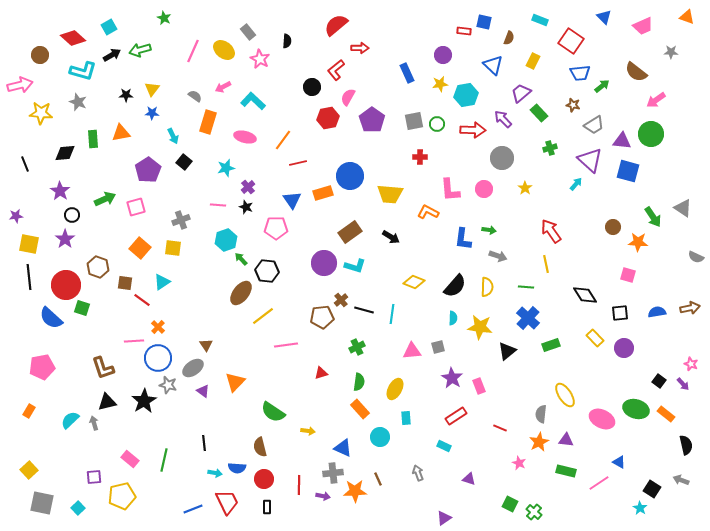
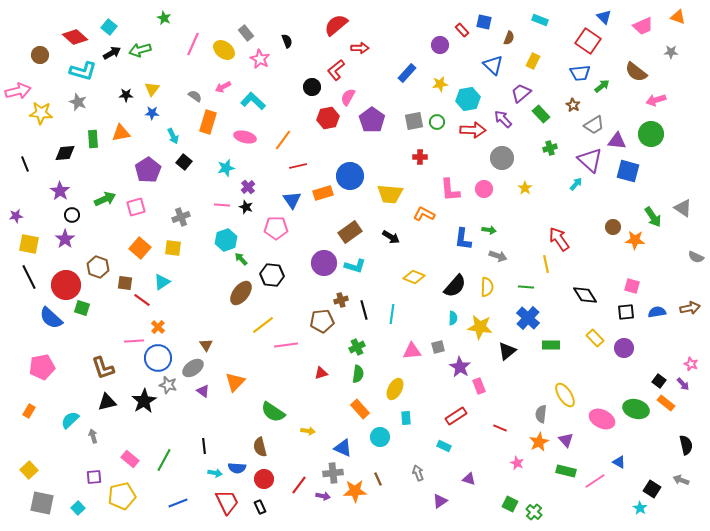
orange triangle at (687, 17): moved 9 px left
cyan square at (109, 27): rotated 21 degrees counterclockwise
red rectangle at (464, 31): moved 2 px left, 1 px up; rotated 40 degrees clockwise
gray rectangle at (248, 32): moved 2 px left, 1 px down
red diamond at (73, 38): moved 2 px right, 1 px up
black semicircle at (287, 41): rotated 24 degrees counterclockwise
red square at (571, 41): moved 17 px right
pink line at (193, 51): moved 7 px up
black arrow at (112, 55): moved 2 px up
purple circle at (443, 55): moved 3 px left, 10 px up
blue rectangle at (407, 73): rotated 66 degrees clockwise
pink arrow at (20, 85): moved 2 px left, 6 px down
cyan hexagon at (466, 95): moved 2 px right, 4 px down
pink arrow at (656, 100): rotated 18 degrees clockwise
brown star at (573, 105): rotated 16 degrees clockwise
green rectangle at (539, 113): moved 2 px right, 1 px down
green circle at (437, 124): moved 2 px up
purple triangle at (622, 141): moved 5 px left
red line at (298, 163): moved 3 px down
pink line at (218, 205): moved 4 px right
orange L-shape at (428, 212): moved 4 px left, 2 px down
gray cross at (181, 220): moved 3 px up
red arrow at (551, 231): moved 8 px right, 8 px down
orange star at (638, 242): moved 3 px left, 2 px up
black hexagon at (267, 271): moved 5 px right, 4 px down
pink square at (628, 275): moved 4 px right, 11 px down
black line at (29, 277): rotated 20 degrees counterclockwise
yellow diamond at (414, 282): moved 5 px up
brown cross at (341, 300): rotated 24 degrees clockwise
black line at (364, 310): rotated 60 degrees clockwise
black square at (620, 313): moved 6 px right, 1 px up
yellow line at (263, 316): moved 9 px down
brown pentagon at (322, 317): moved 4 px down
green rectangle at (551, 345): rotated 18 degrees clockwise
purple star at (452, 378): moved 8 px right, 11 px up
green semicircle at (359, 382): moved 1 px left, 8 px up
orange rectangle at (666, 414): moved 11 px up
gray arrow at (94, 423): moved 1 px left, 13 px down
purple triangle at (566, 440): rotated 42 degrees clockwise
black line at (204, 443): moved 3 px down
green line at (164, 460): rotated 15 degrees clockwise
pink star at (519, 463): moved 2 px left
pink line at (599, 483): moved 4 px left, 2 px up
red line at (299, 485): rotated 36 degrees clockwise
black rectangle at (267, 507): moved 7 px left; rotated 24 degrees counterclockwise
blue line at (193, 509): moved 15 px left, 6 px up
purple triangle at (444, 518): moved 4 px left, 17 px up
